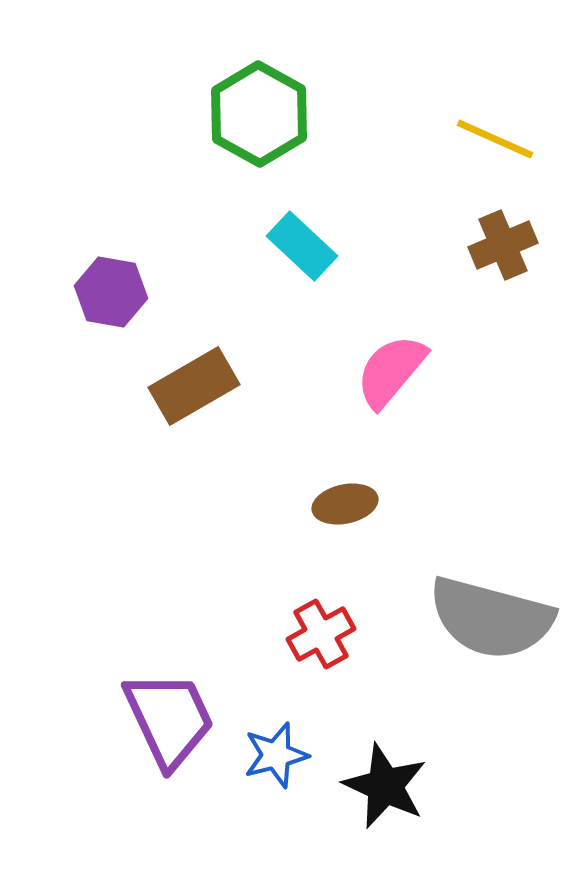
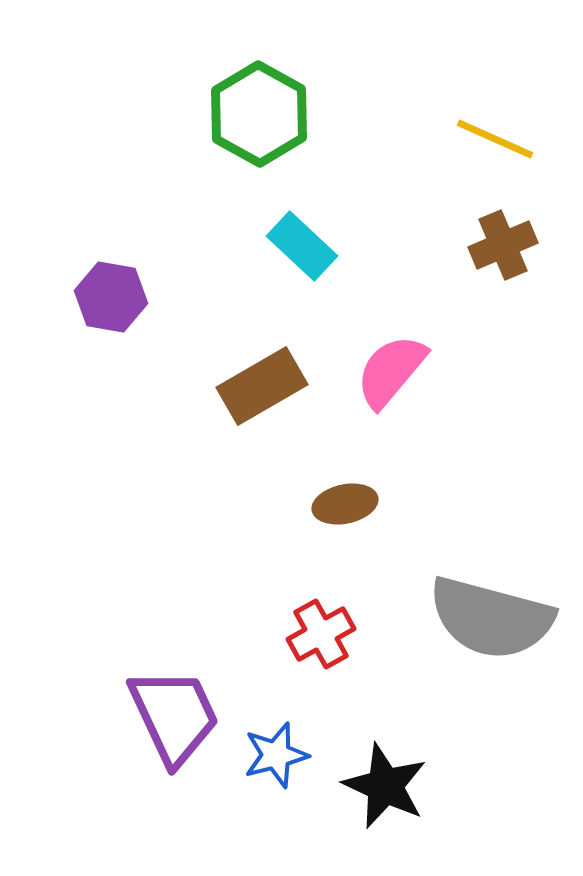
purple hexagon: moved 5 px down
brown rectangle: moved 68 px right
purple trapezoid: moved 5 px right, 3 px up
